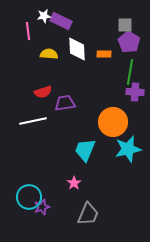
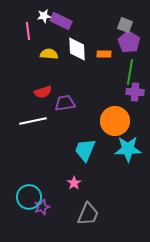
gray square: rotated 21 degrees clockwise
orange circle: moved 2 px right, 1 px up
cyan star: rotated 12 degrees clockwise
